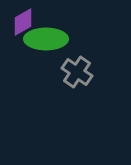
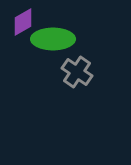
green ellipse: moved 7 px right
